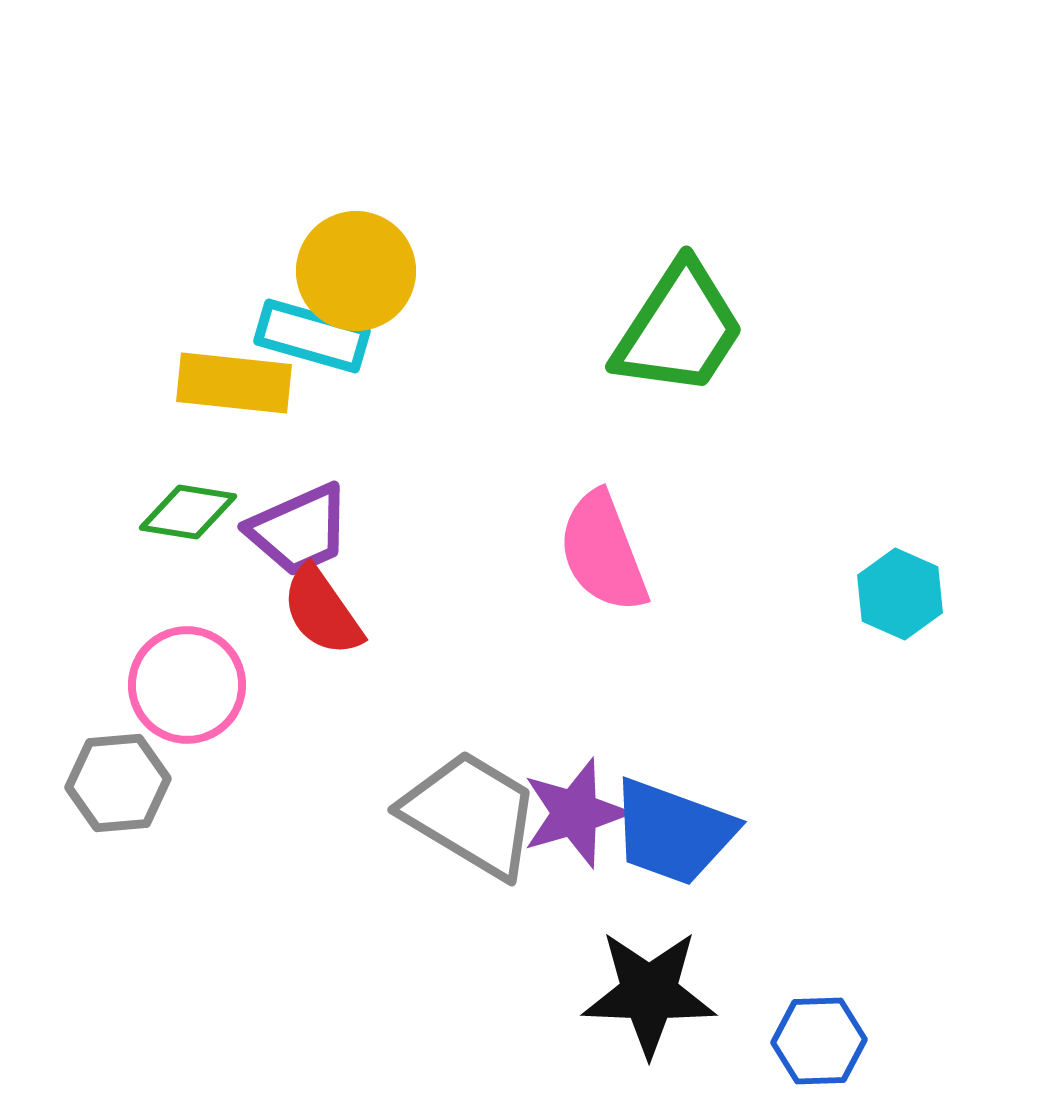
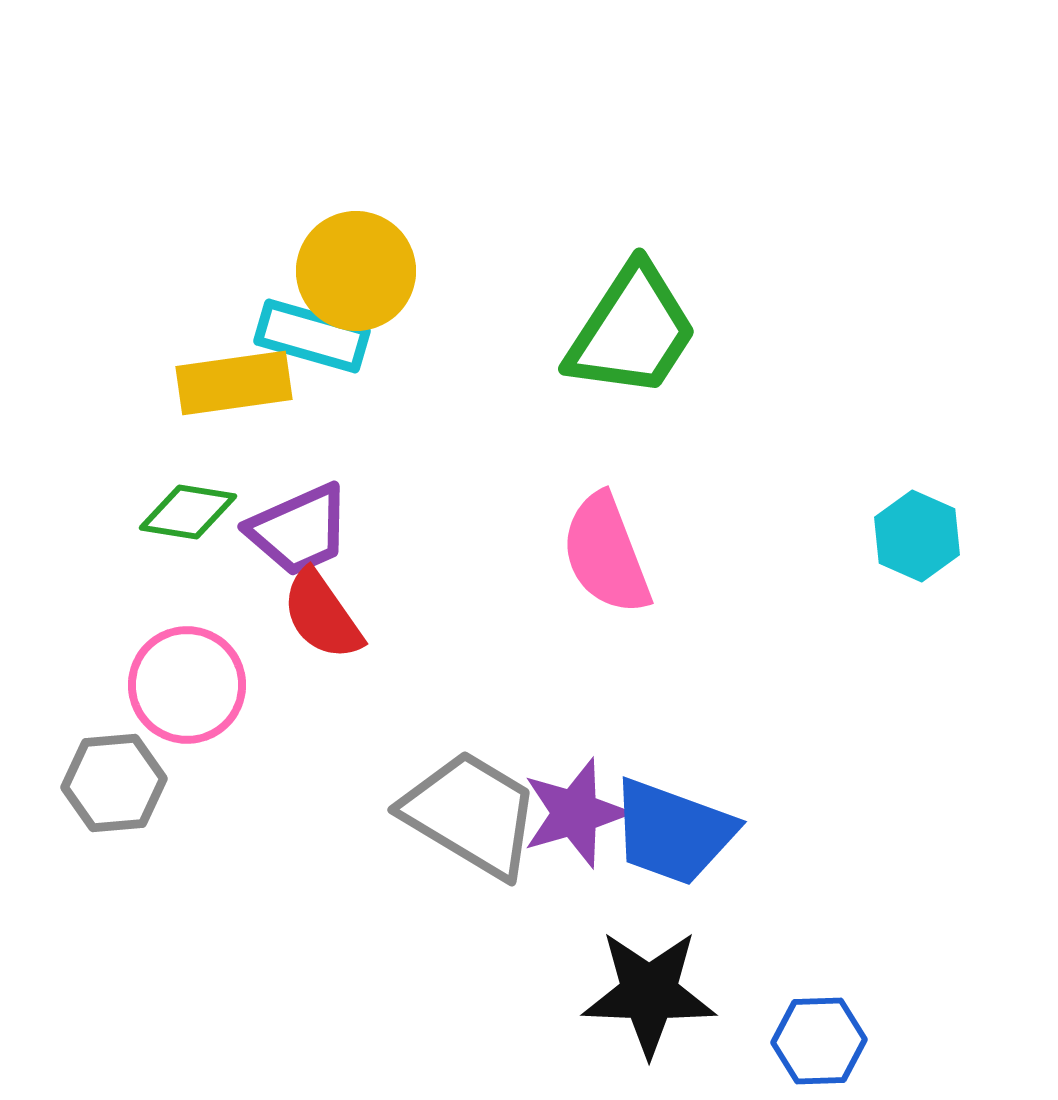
green trapezoid: moved 47 px left, 2 px down
yellow rectangle: rotated 14 degrees counterclockwise
pink semicircle: moved 3 px right, 2 px down
cyan hexagon: moved 17 px right, 58 px up
red semicircle: moved 4 px down
gray hexagon: moved 4 px left
